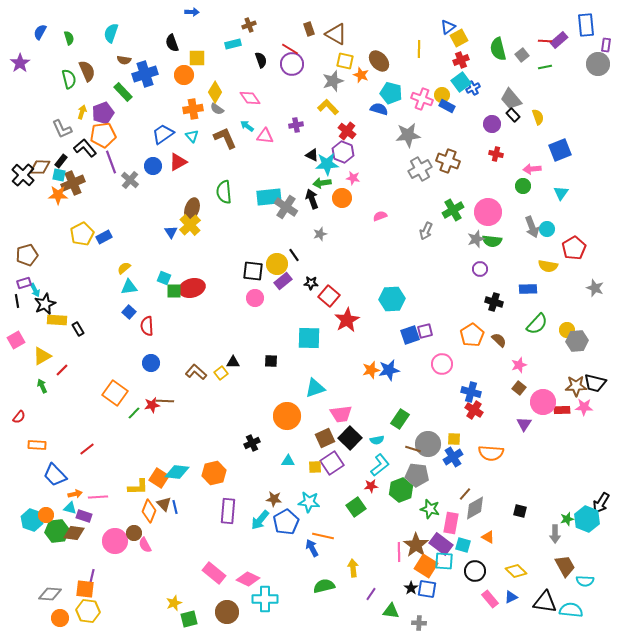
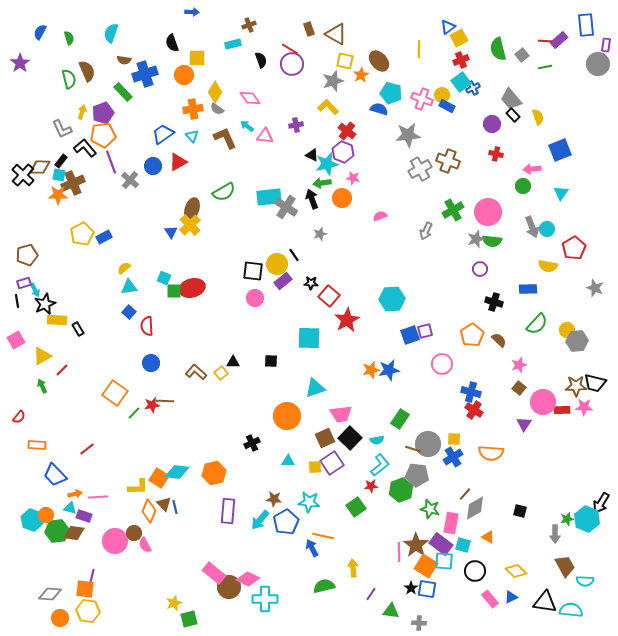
orange star at (361, 75): rotated 21 degrees clockwise
cyan star at (327, 164): rotated 10 degrees counterclockwise
green semicircle at (224, 192): rotated 115 degrees counterclockwise
brown circle at (227, 612): moved 2 px right, 25 px up
